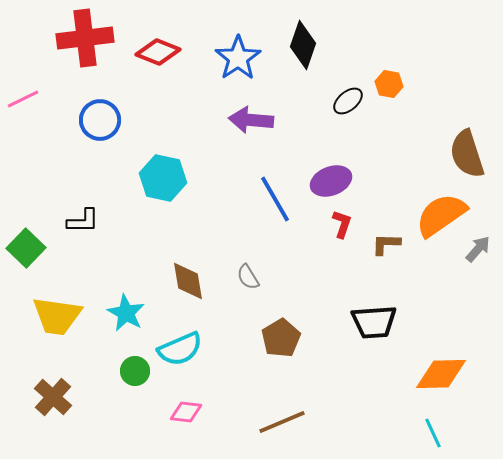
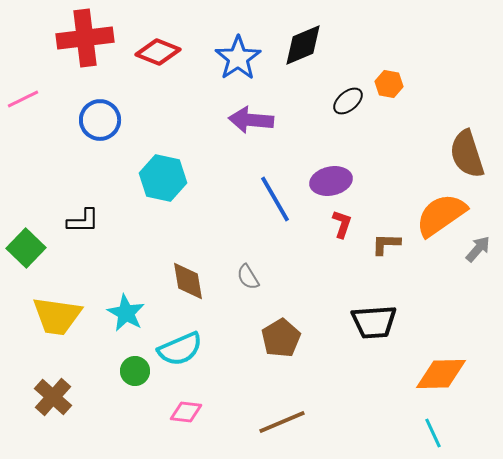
black diamond: rotated 48 degrees clockwise
purple ellipse: rotated 9 degrees clockwise
